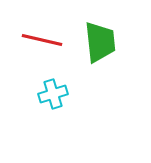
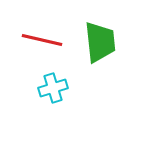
cyan cross: moved 6 px up
